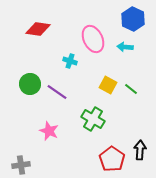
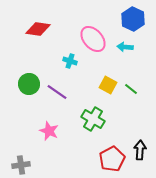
pink ellipse: rotated 16 degrees counterclockwise
green circle: moved 1 px left
red pentagon: rotated 10 degrees clockwise
